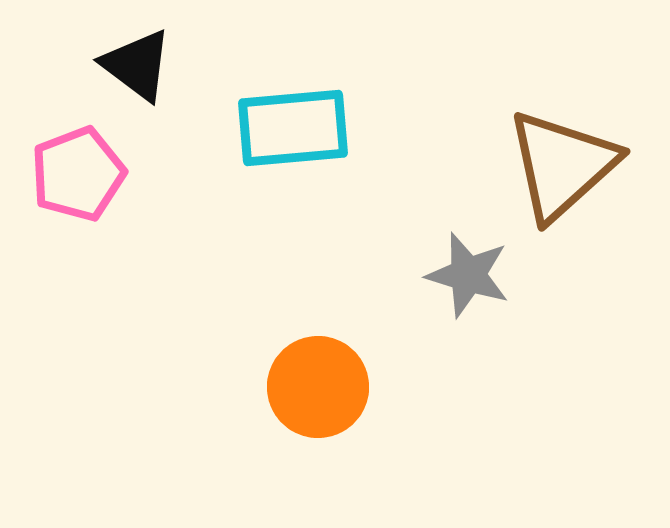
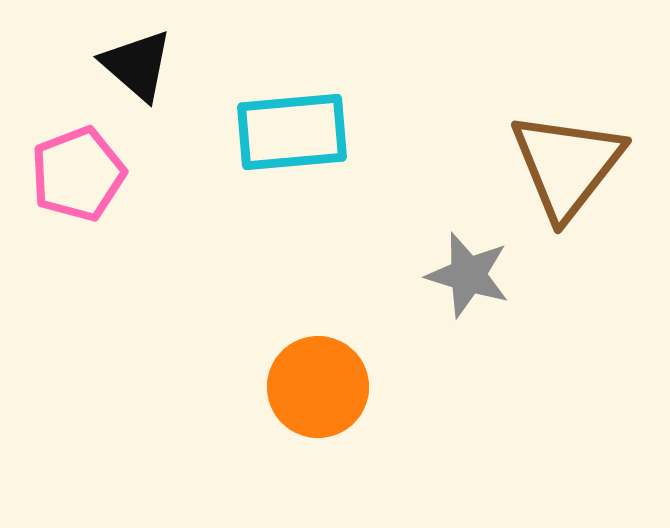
black triangle: rotated 4 degrees clockwise
cyan rectangle: moved 1 px left, 4 px down
brown triangle: moved 5 px right; rotated 10 degrees counterclockwise
